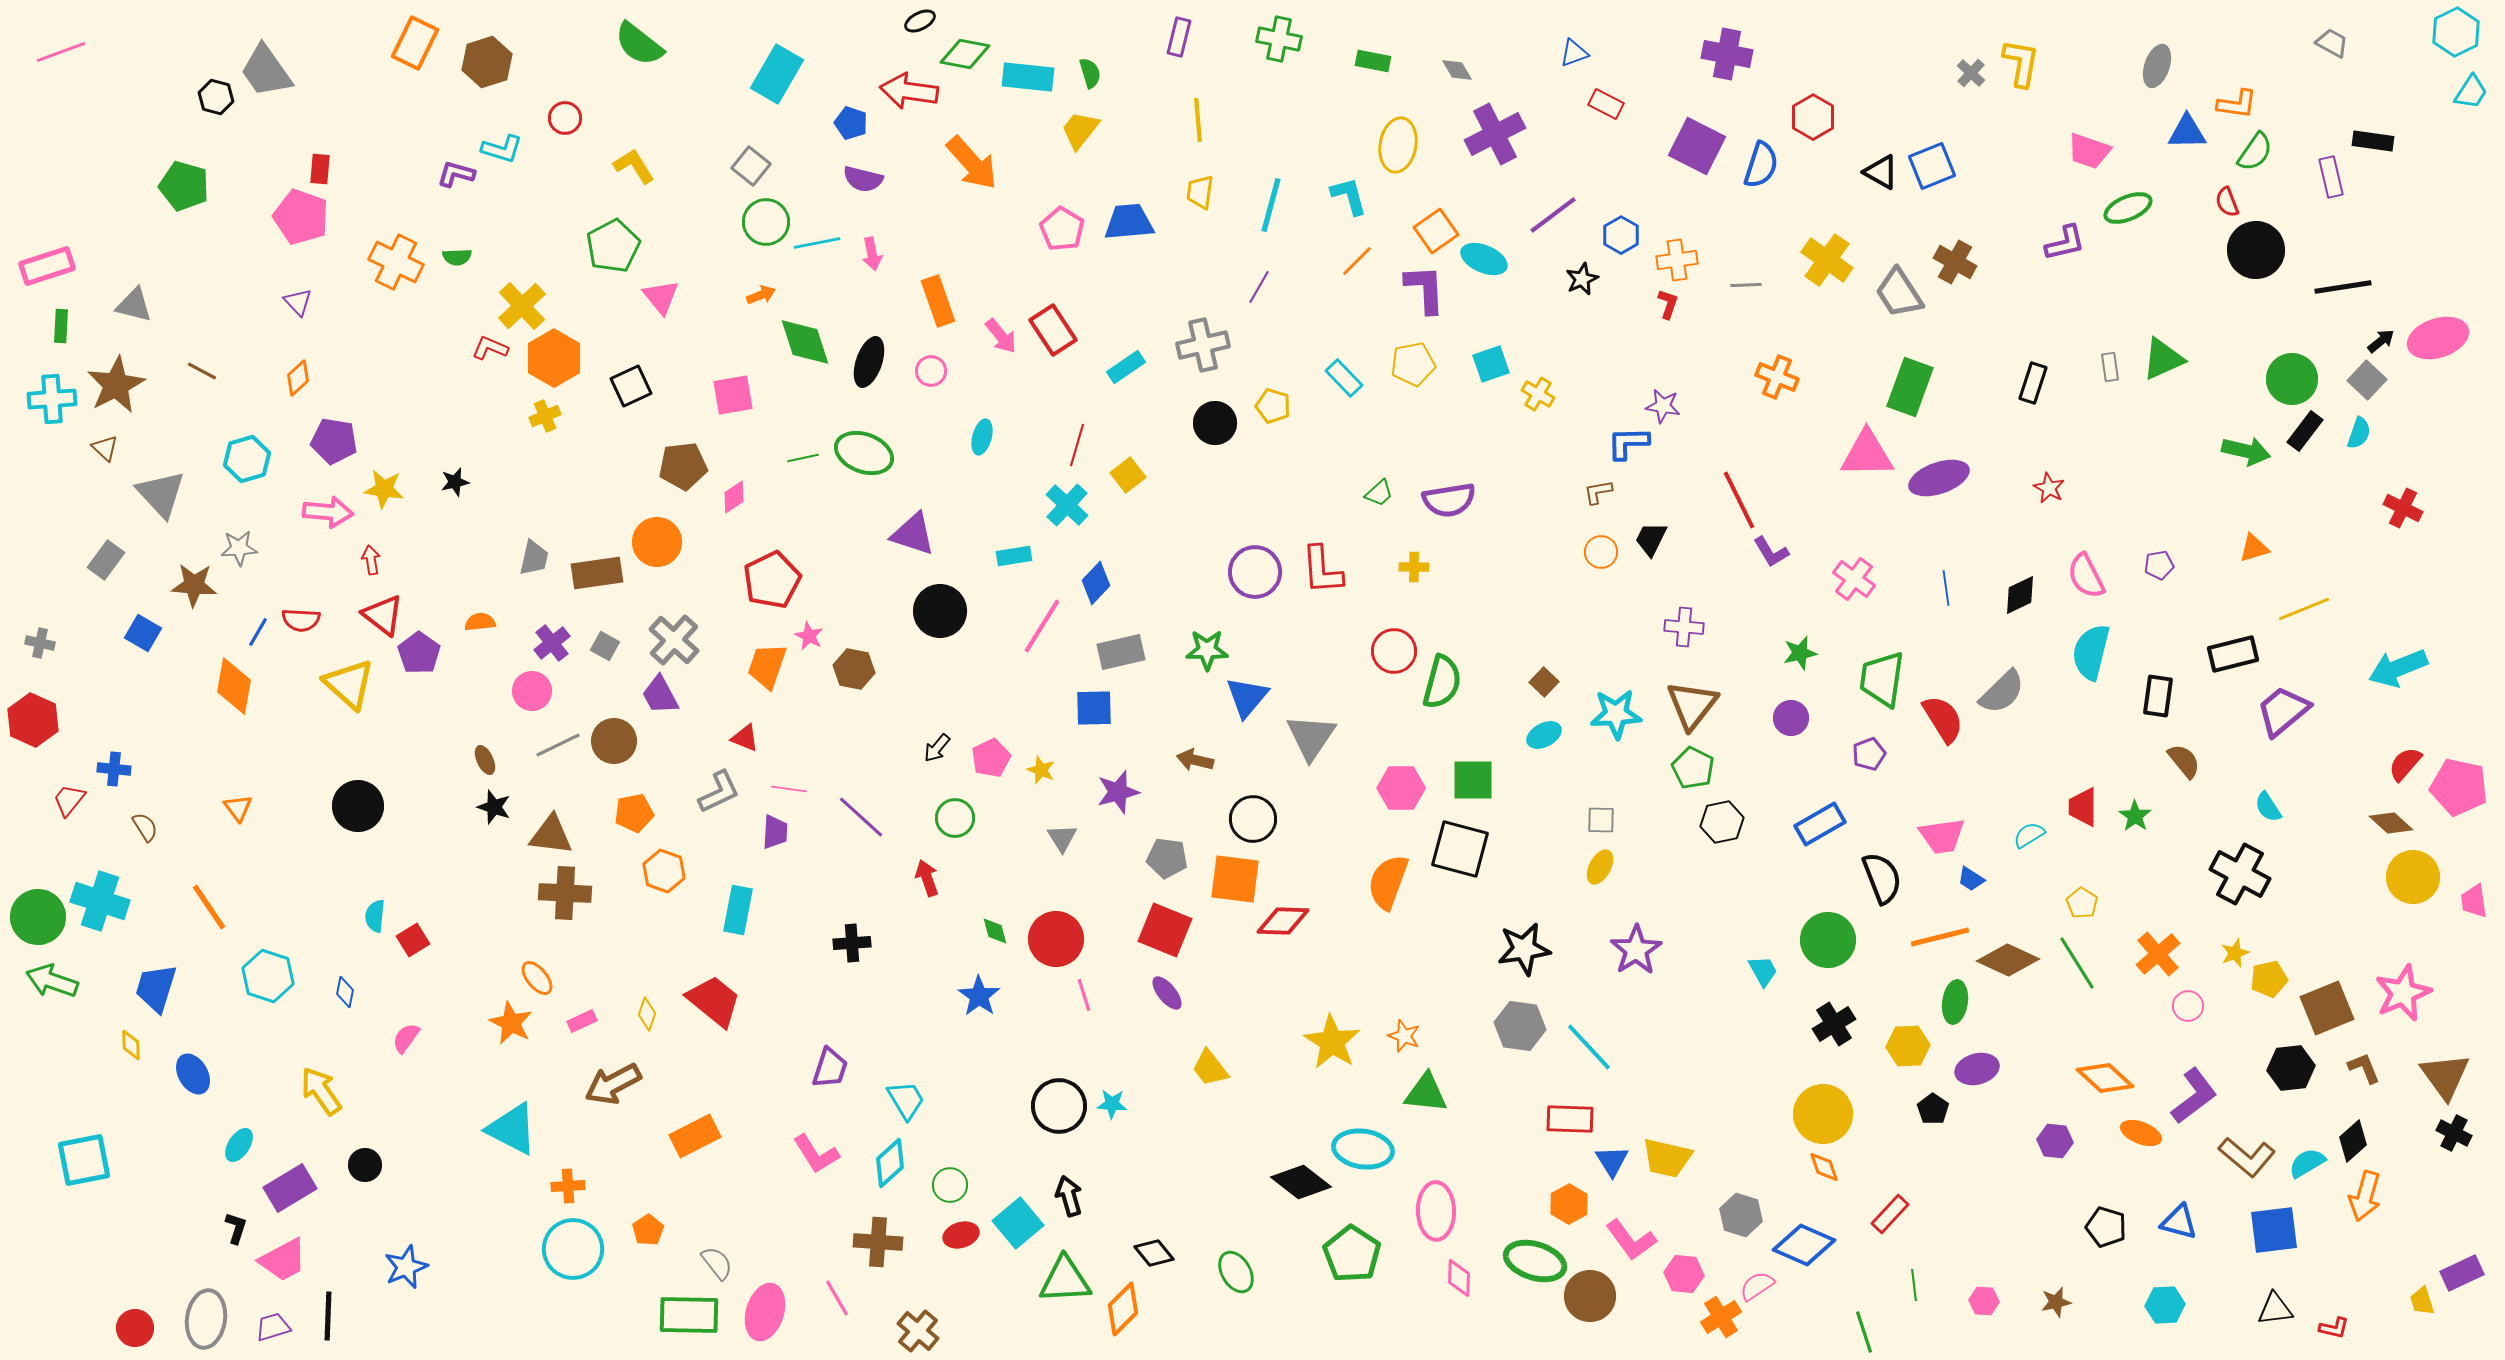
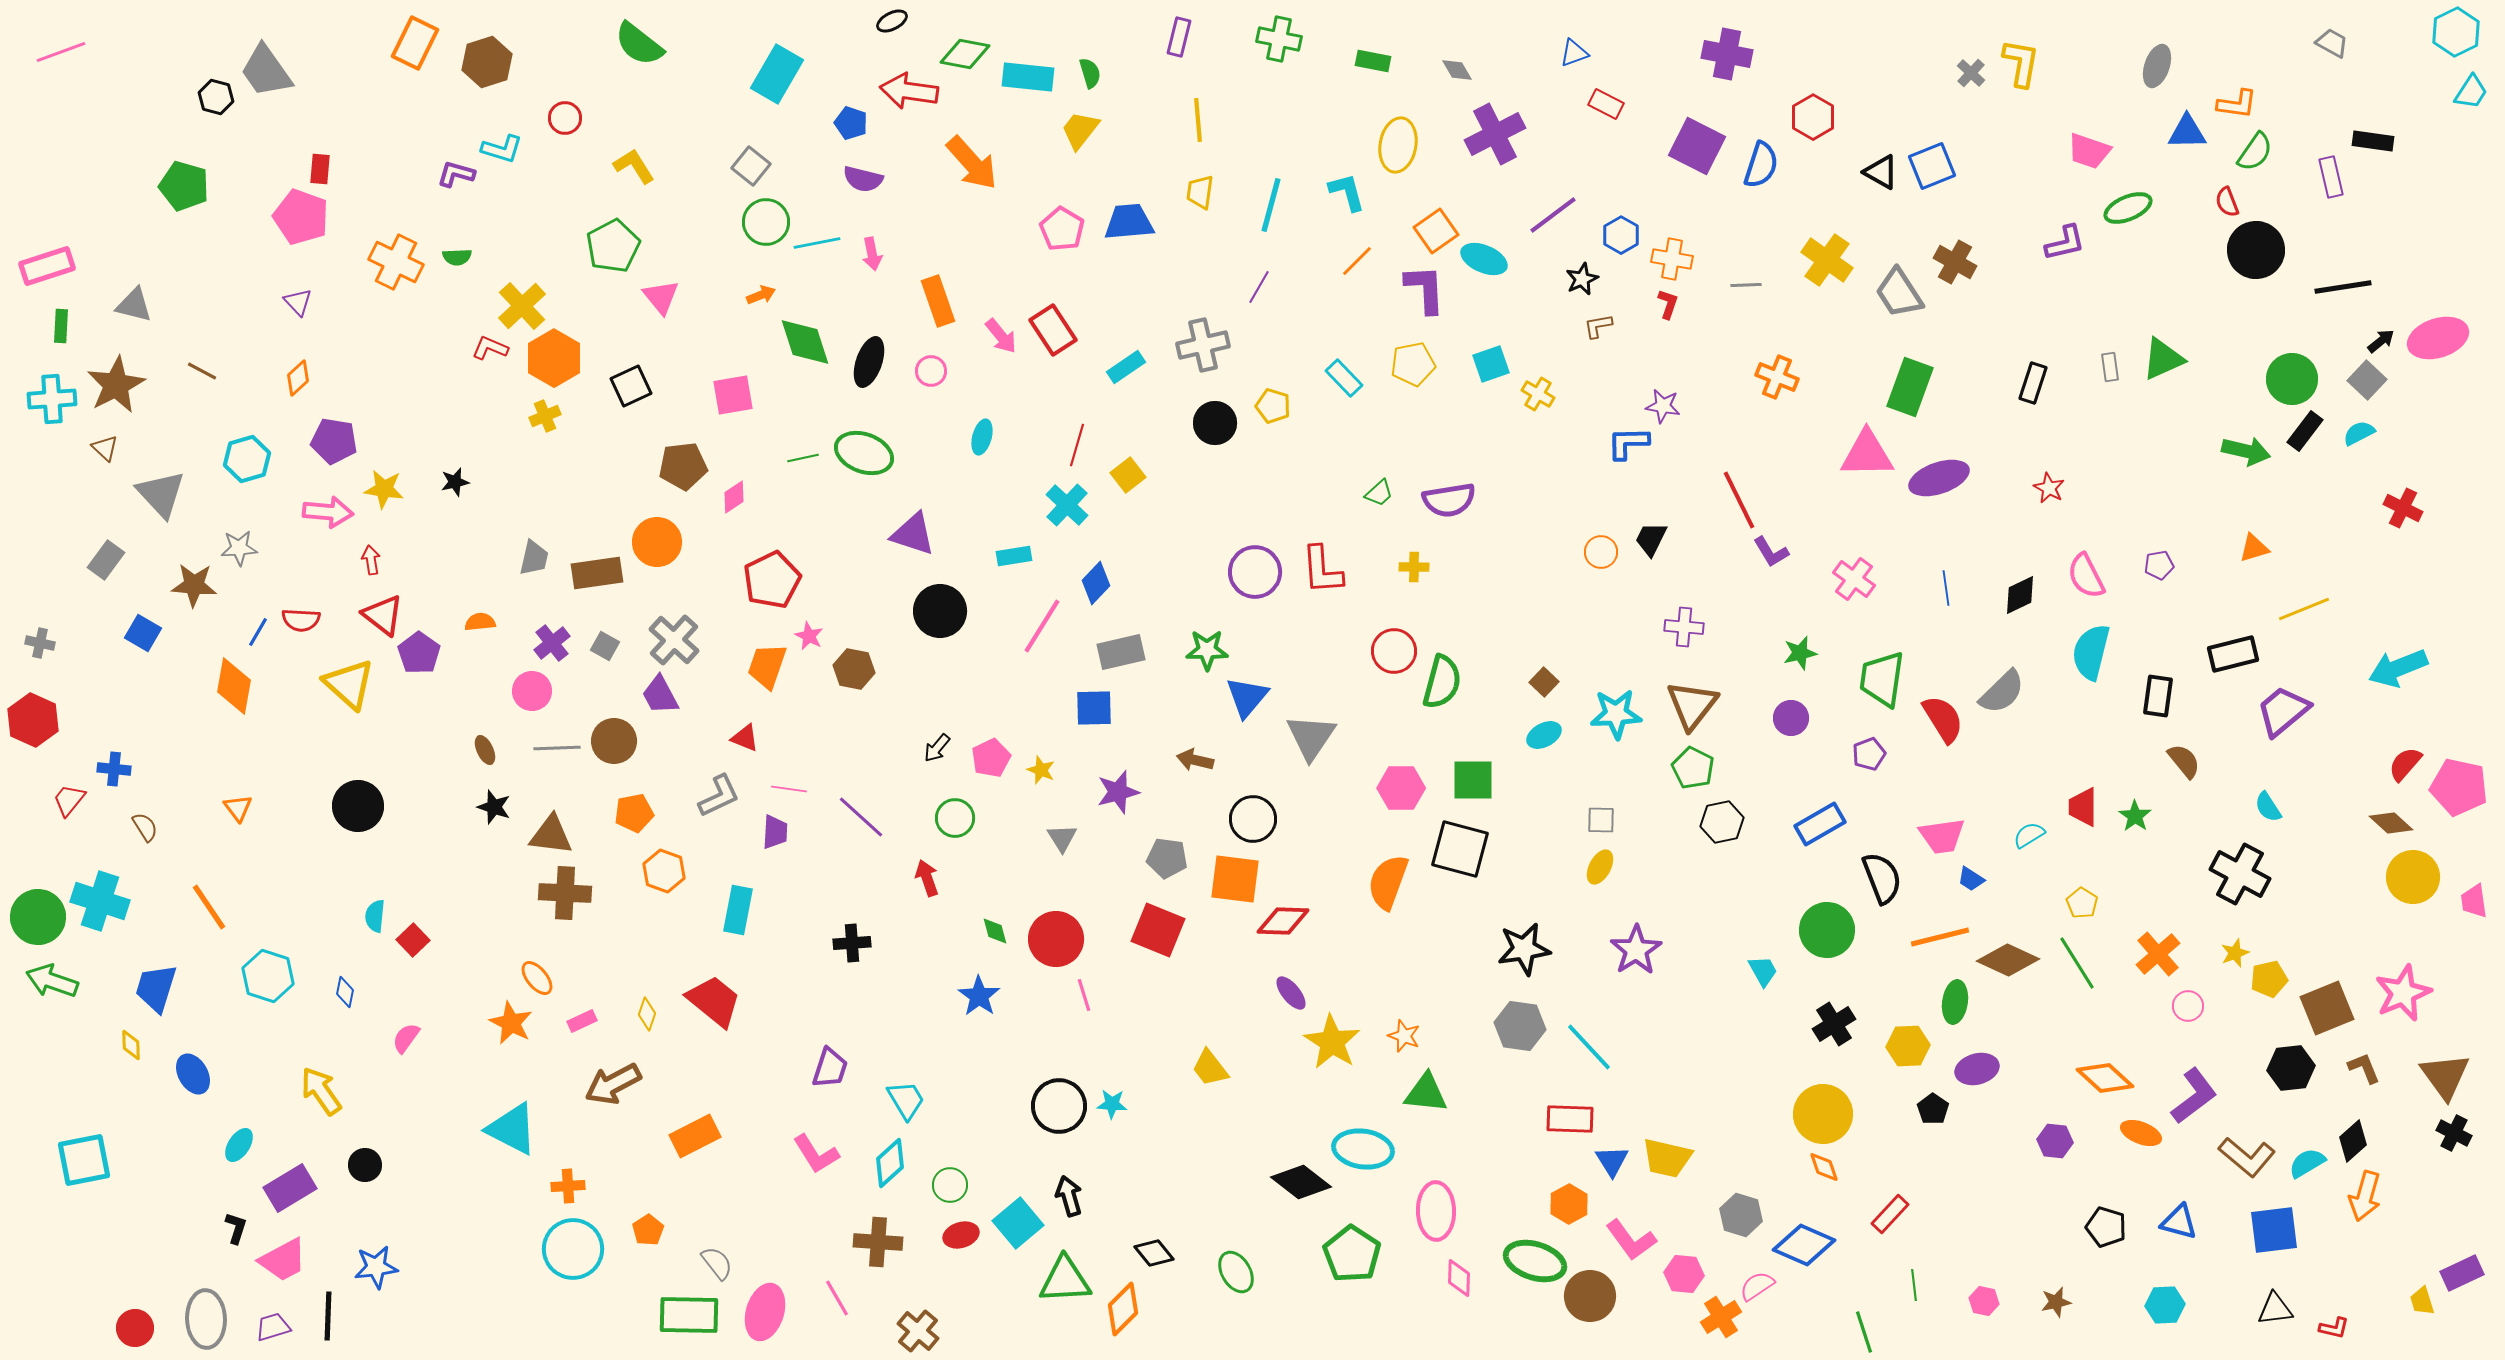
black ellipse at (920, 21): moved 28 px left
cyan L-shape at (1349, 196): moved 2 px left, 4 px up
orange cross at (1677, 260): moved 5 px left, 1 px up; rotated 18 degrees clockwise
cyan semicircle at (2359, 433): rotated 136 degrees counterclockwise
brown L-shape at (1598, 492): moved 166 px up
gray line at (558, 745): moved 1 px left, 3 px down; rotated 24 degrees clockwise
brown ellipse at (485, 760): moved 10 px up
gray L-shape at (719, 792): moved 4 px down
red square at (1165, 930): moved 7 px left
red square at (413, 940): rotated 12 degrees counterclockwise
green circle at (1828, 940): moved 1 px left, 10 px up
purple ellipse at (1167, 993): moved 124 px right
blue star at (406, 1267): moved 30 px left; rotated 15 degrees clockwise
pink hexagon at (1984, 1301): rotated 8 degrees clockwise
gray ellipse at (206, 1319): rotated 10 degrees counterclockwise
